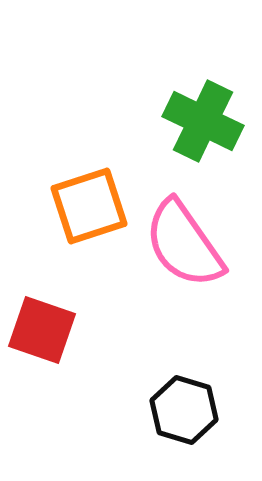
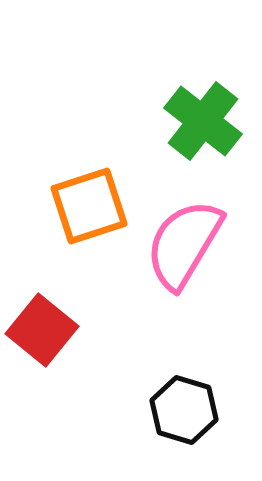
green cross: rotated 12 degrees clockwise
pink semicircle: rotated 66 degrees clockwise
red square: rotated 20 degrees clockwise
